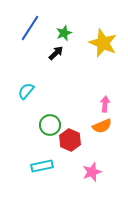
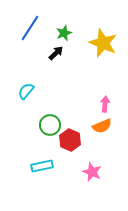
pink star: rotated 30 degrees counterclockwise
